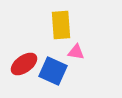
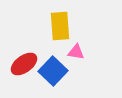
yellow rectangle: moved 1 px left, 1 px down
blue square: rotated 20 degrees clockwise
